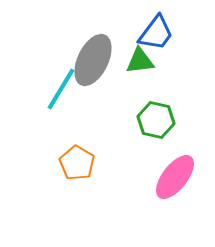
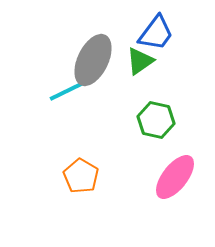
green triangle: rotated 28 degrees counterclockwise
cyan line: moved 10 px right; rotated 33 degrees clockwise
orange pentagon: moved 4 px right, 13 px down
